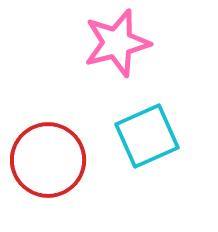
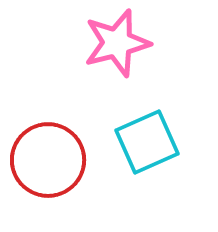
cyan square: moved 6 px down
